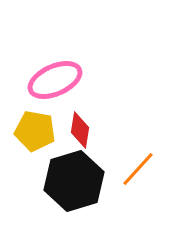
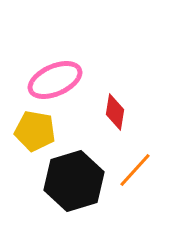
red diamond: moved 35 px right, 18 px up
orange line: moved 3 px left, 1 px down
